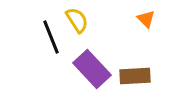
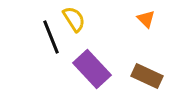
yellow semicircle: moved 3 px left, 1 px up
brown rectangle: moved 12 px right; rotated 28 degrees clockwise
